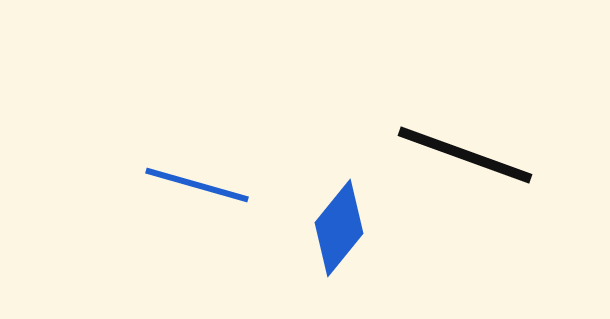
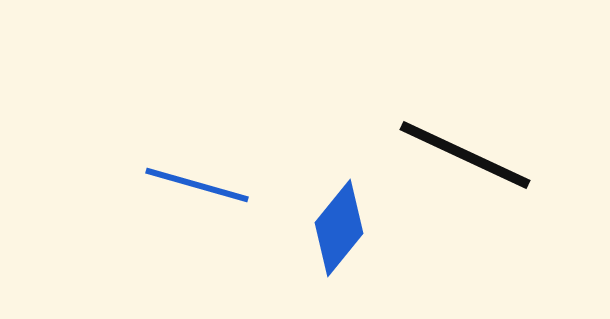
black line: rotated 5 degrees clockwise
